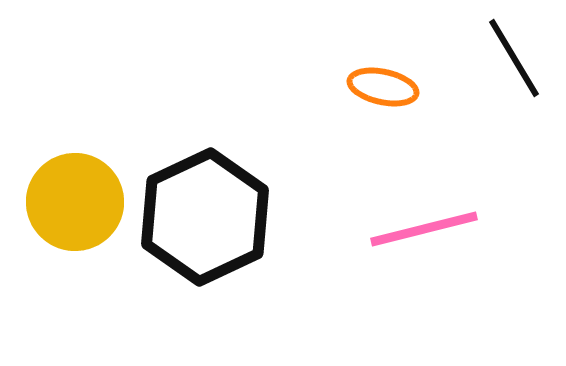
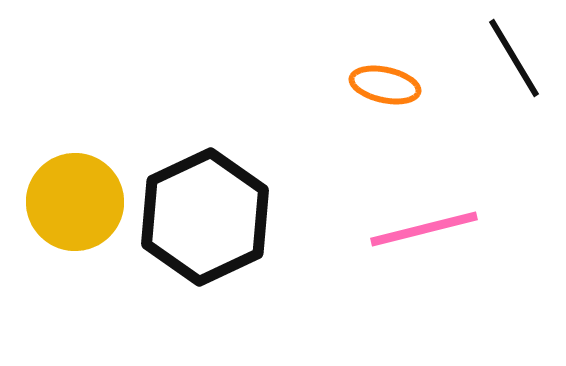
orange ellipse: moved 2 px right, 2 px up
